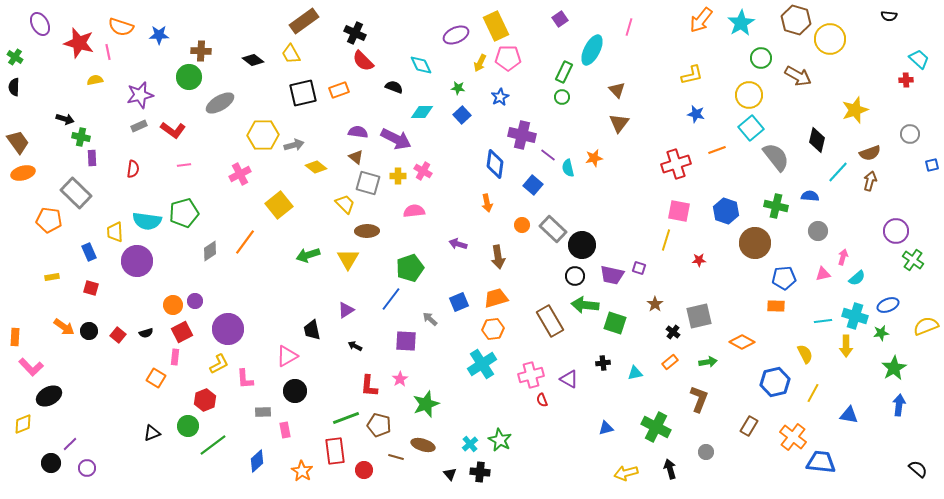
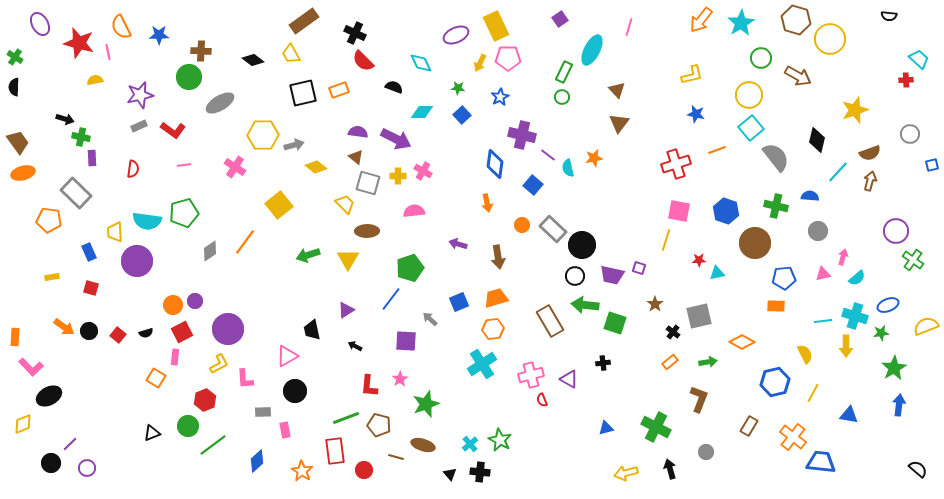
orange semicircle at (121, 27): rotated 45 degrees clockwise
cyan diamond at (421, 65): moved 2 px up
pink cross at (240, 174): moved 5 px left, 7 px up; rotated 30 degrees counterclockwise
cyan triangle at (635, 373): moved 82 px right, 100 px up
